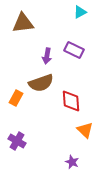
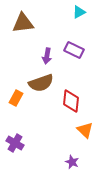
cyan triangle: moved 1 px left
red diamond: rotated 10 degrees clockwise
purple cross: moved 2 px left, 2 px down
